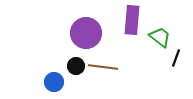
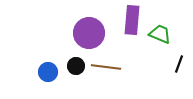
purple circle: moved 3 px right
green trapezoid: moved 3 px up; rotated 15 degrees counterclockwise
black line: moved 3 px right, 6 px down
brown line: moved 3 px right
blue circle: moved 6 px left, 10 px up
